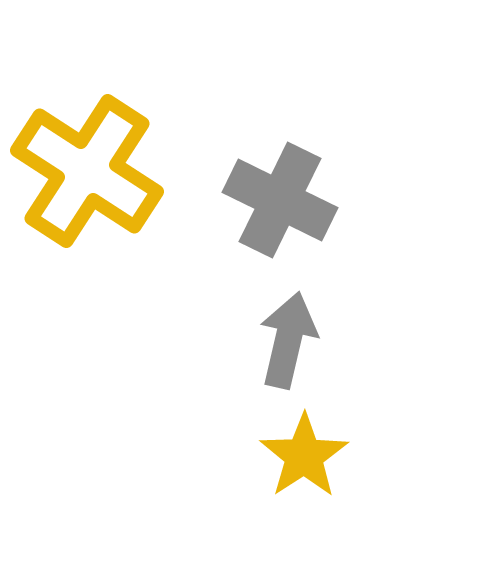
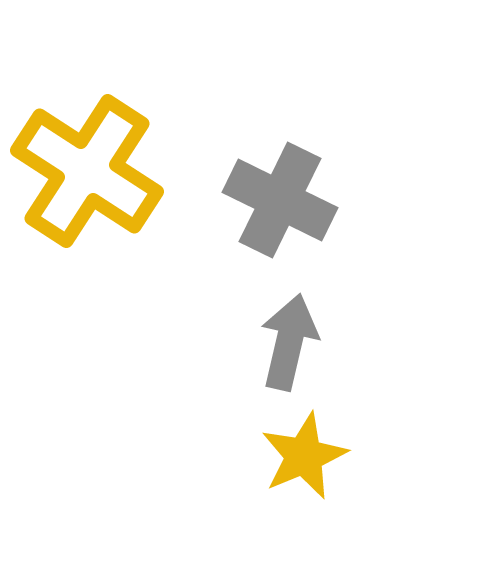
gray arrow: moved 1 px right, 2 px down
yellow star: rotated 10 degrees clockwise
